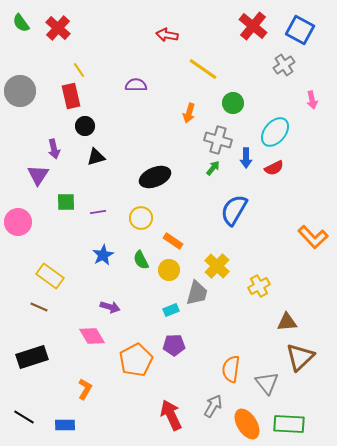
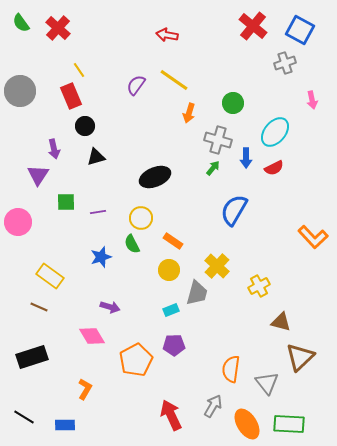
gray cross at (284, 65): moved 1 px right, 2 px up; rotated 15 degrees clockwise
yellow line at (203, 69): moved 29 px left, 11 px down
purple semicircle at (136, 85): rotated 55 degrees counterclockwise
red rectangle at (71, 96): rotated 10 degrees counterclockwise
blue star at (103, 255): moved 2 px left, 2 px down; rotated 10 degrees clockwise
green semicircle at (141, 260): moved 9 px left, 16 px up
brown triangle at (287, 322): moved 6 px left; rotated 20 degrees clockwise
